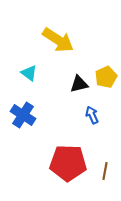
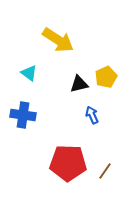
blue cross: rotated 25 degrees counterclockwise
brown line: rotated 24 degrees clockwise
